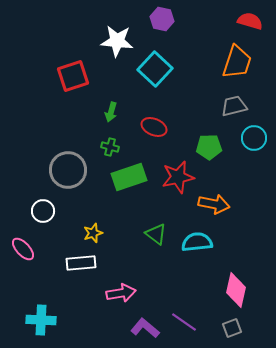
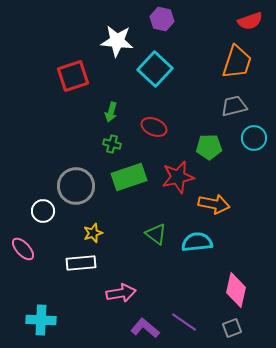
red semicircle: rotated 145 degrees clockwise
green cross: moved 2 px right, 3 px up
gray circle: moved 8 px right, 16 px down
